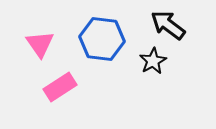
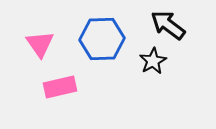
blue hexagon: rotated 9 degrees counterclockwise
pink rectangle: rotated 20 degrees clockwise
